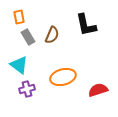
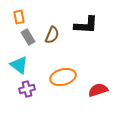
black L-shape: rotated 75 degrees counterclockwise
